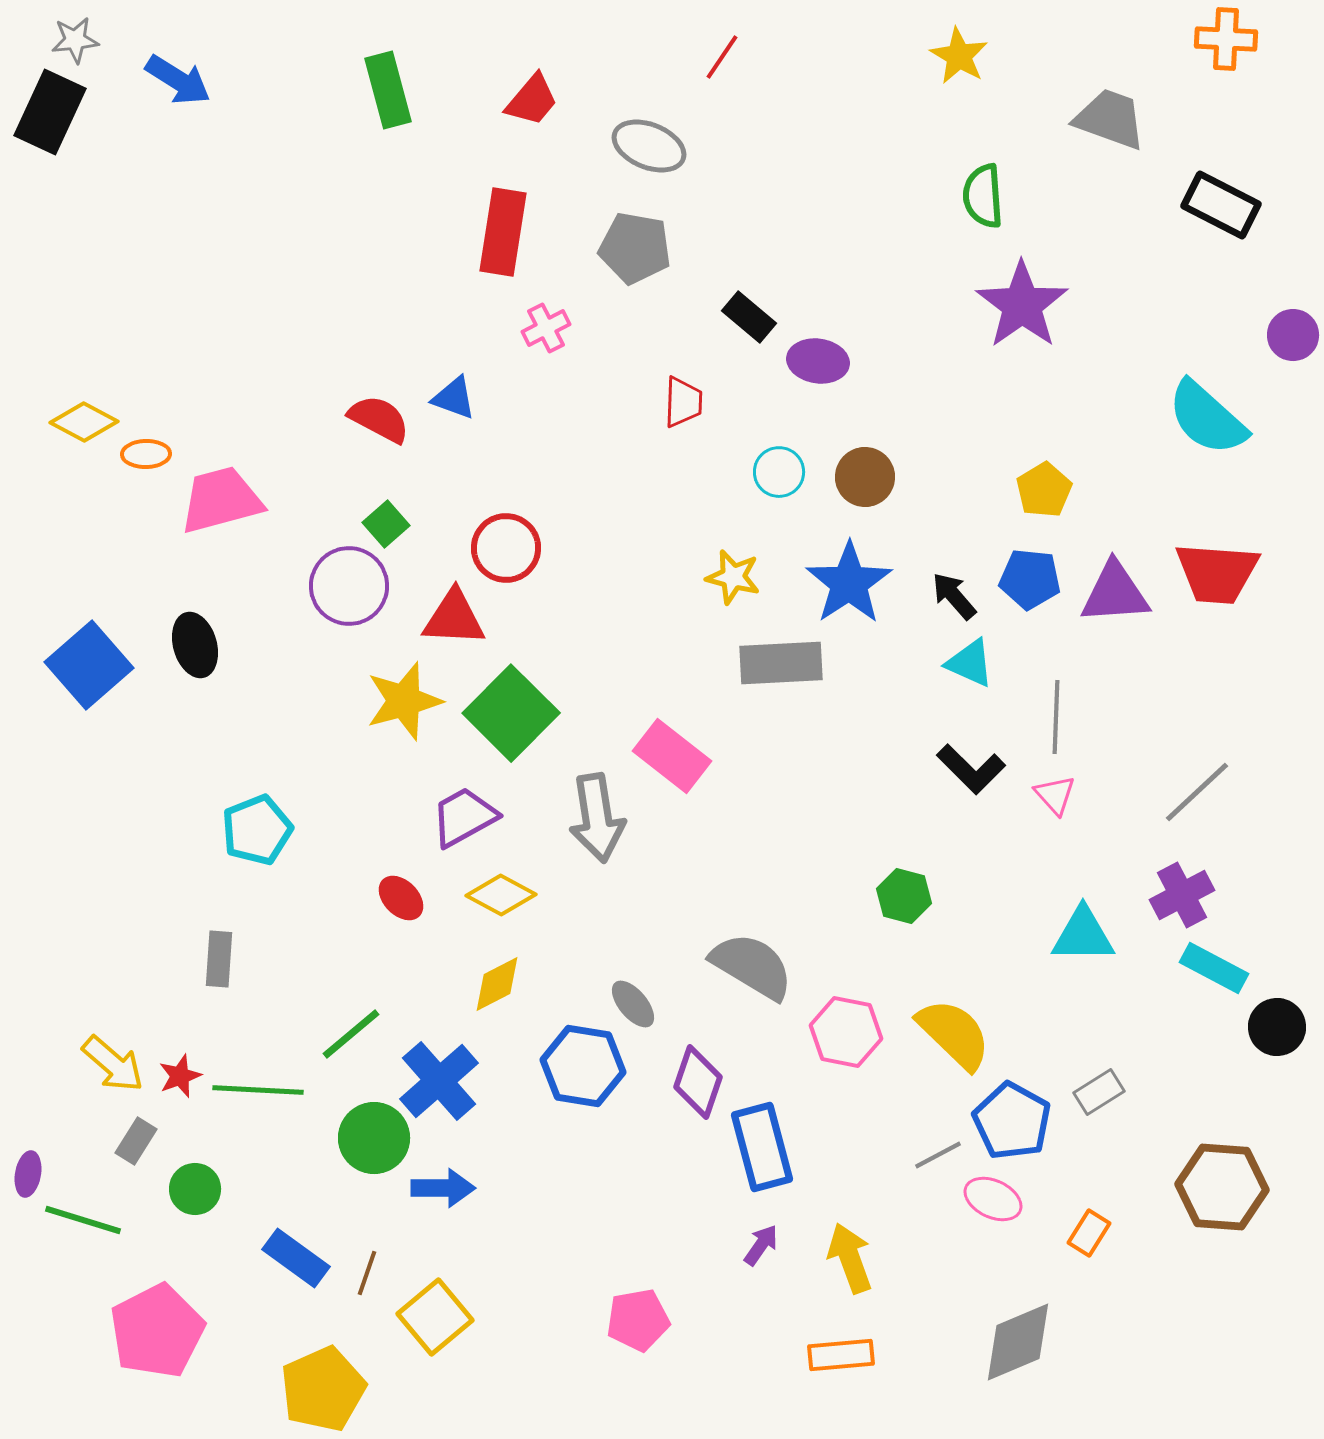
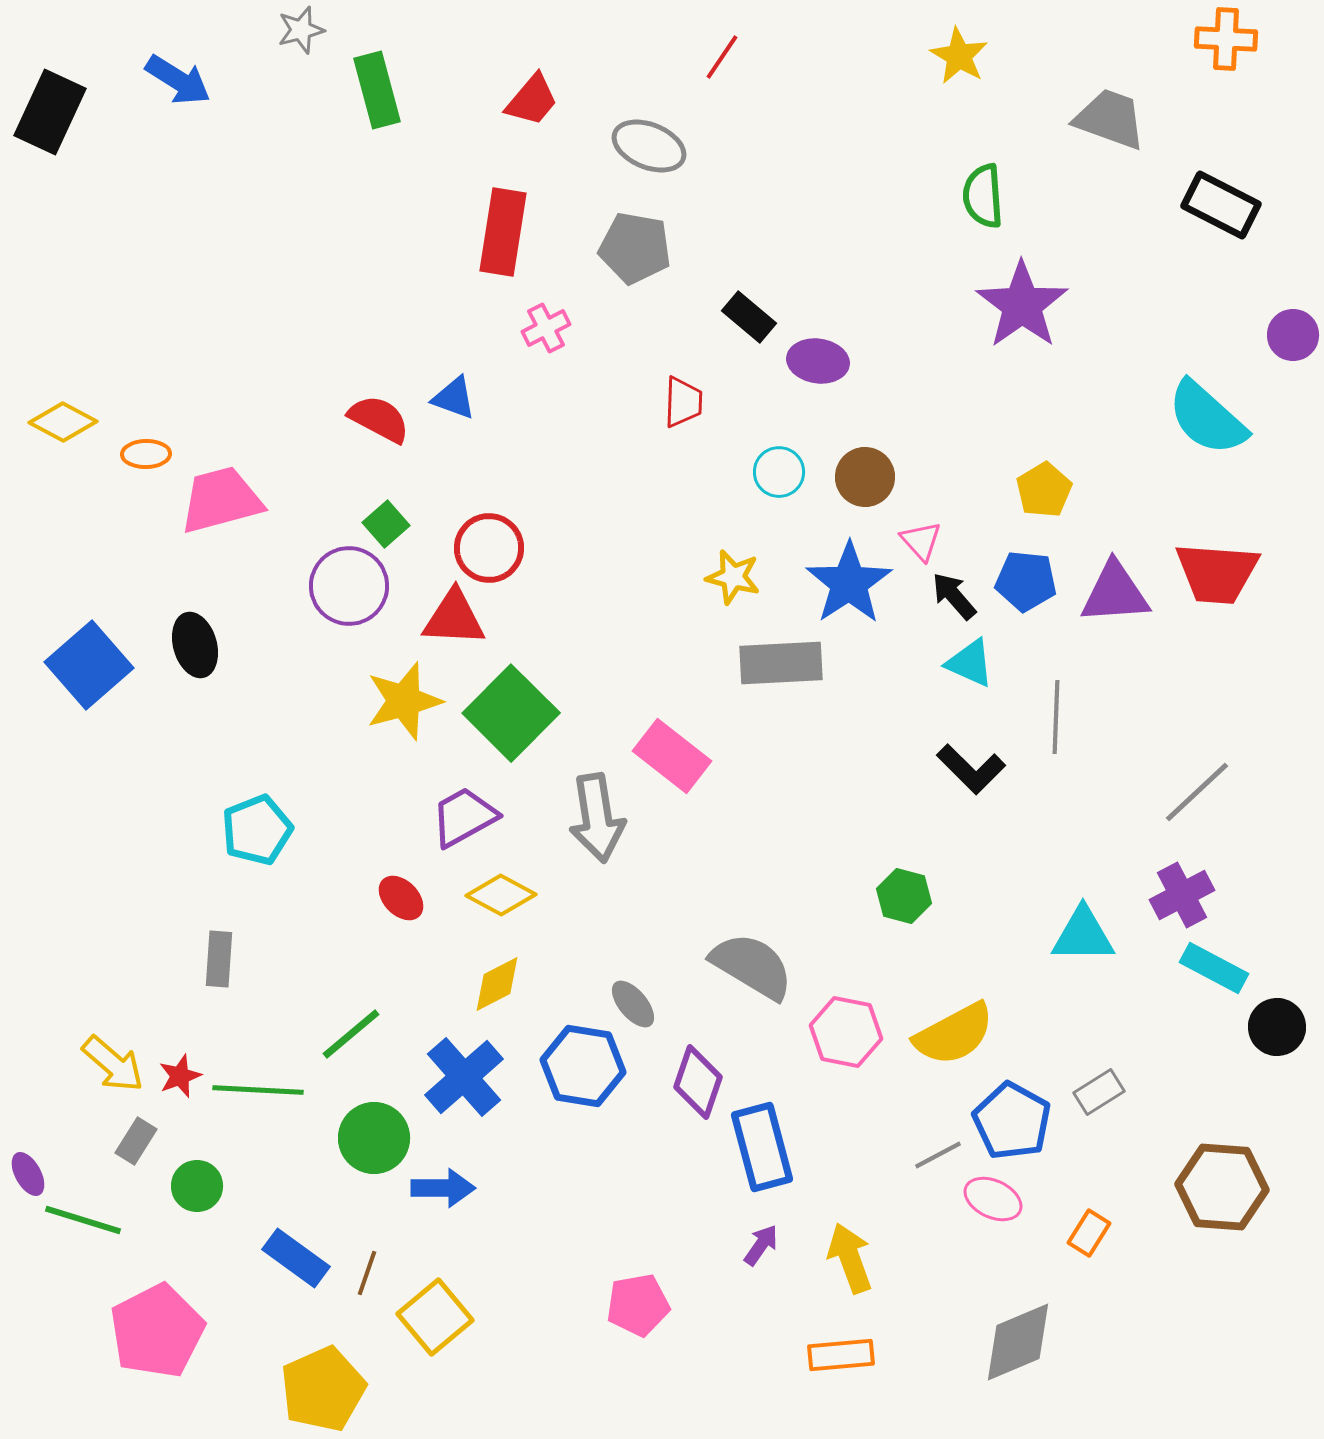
gray star at (75, 40): moved 226 px right, 10 px up; rotated 9 degrees counterclockwise
green rectangle at (388, 90): moved 11 px left
yellow diamond at (84, 422): moved 21 px left
red circle at (506, 548): moved 17 px left
blue pentagon at (1030, 579): moved 4 px left, 2 px down
pink triangle at (1055, 795): moved 134 px left, 254 px up
yellow semicircle at (954, 1034): rotated 108 degrees clockwise
blue cross at (439, 1081): moved 25 px right, 4 px up
purple ellipse at (28, 1174): rotated 39 degrees counterclockwise
green circle at (195, 1189): moved 2 px right, 3 px up
pink pentagon at (638, 1320): moved 15 px up
